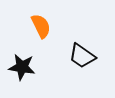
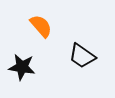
orange semicircle: rotated 15 degrees counterclockwise
